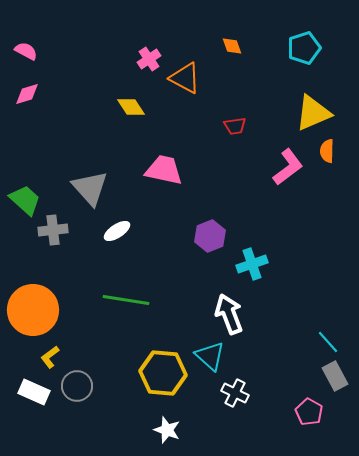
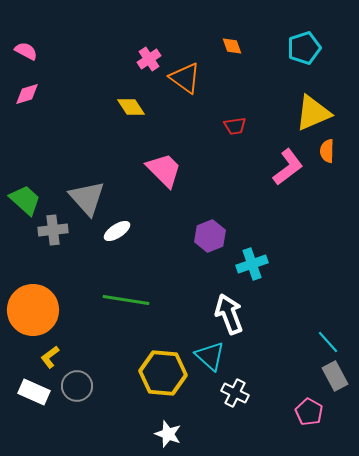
orange triangle: rotated 8 degrees clockwise
pink trapezoid: rotated 33 degrees clockwise
gray triangle: moved 3 px left, 10 px down
white star: moved 1 px right, 4 px down
